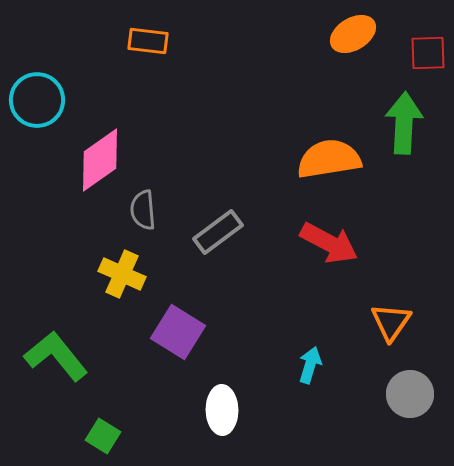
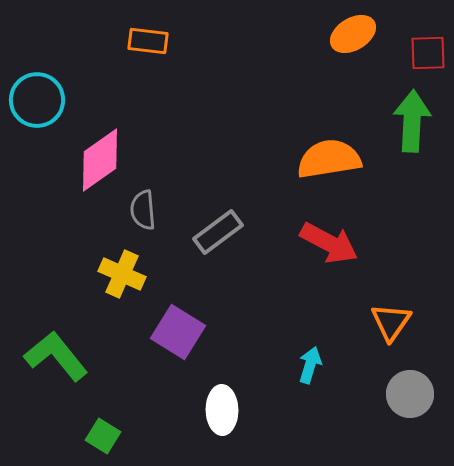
green arrow: moved 8 px right, 2 px up
